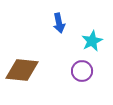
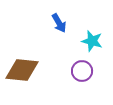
blue arrow: rotated 18 degrees counterclockwise
cyan star: rotated 30 degrees counterclockwise
